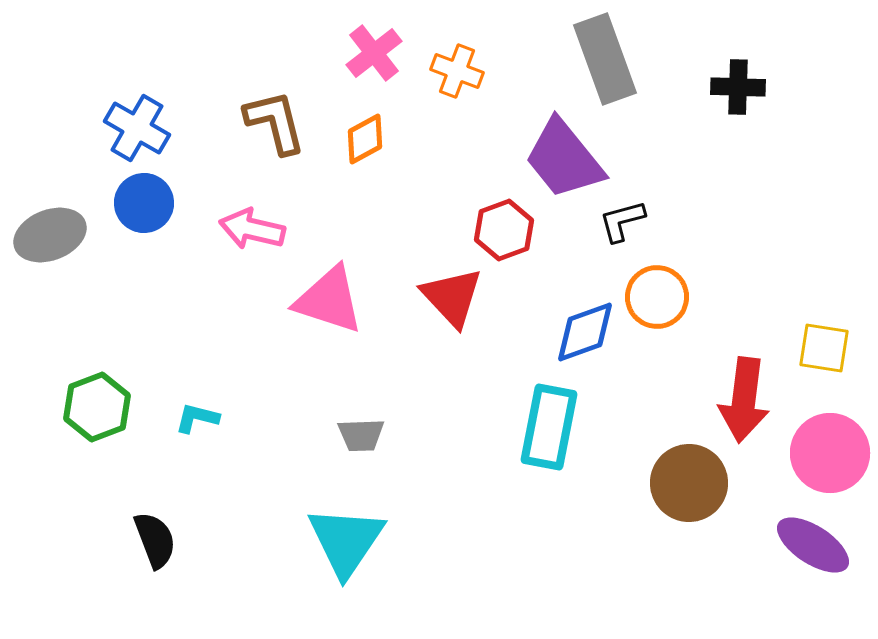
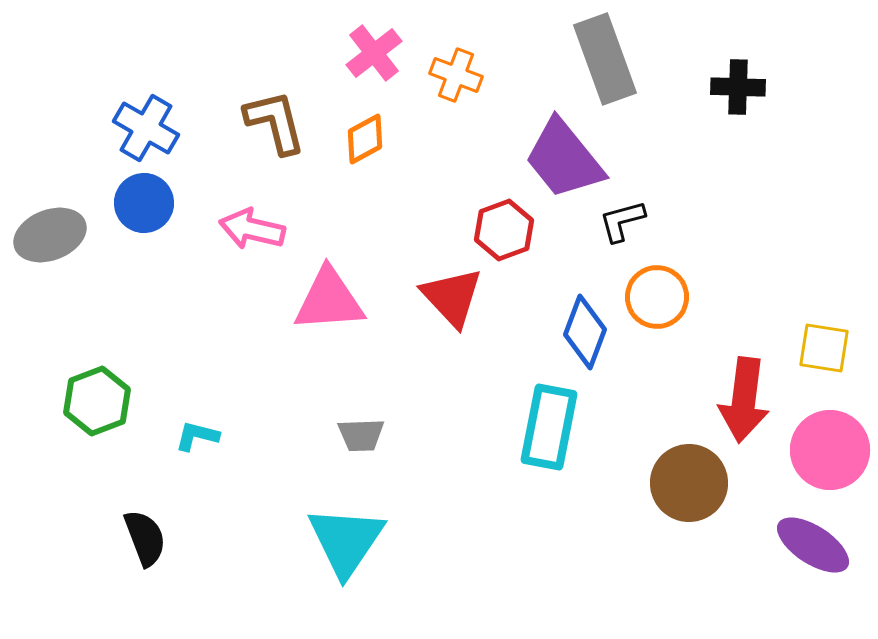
orange cross: moved 1 px left, 4 px down
blue cross: moved 9 px right
pink triangle: rotated 22 degrees counterclockwise
blue diamond: rotated 50 degrees counterclockwise
green hexagon: moved 6 px up
cyan L-shape: moved 18 px down
pink circle: moved 3 px up
black semicircle: moved 10 px left, 2 px up
